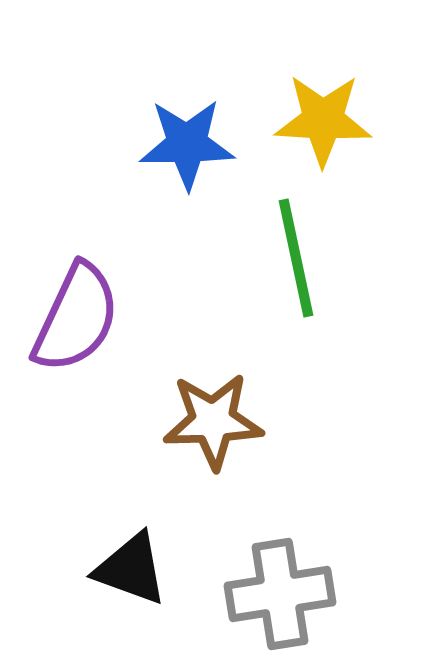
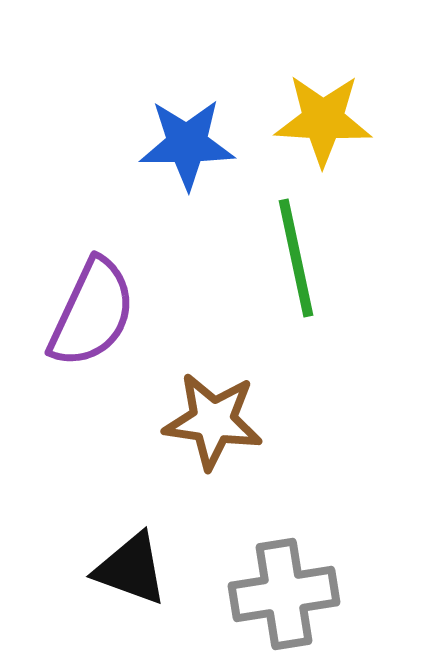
purple semicircle: moved 16 px right, 5 px up
brown star: rotated 10 degrees clockwise
gray cross: moved 4 px right
